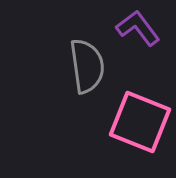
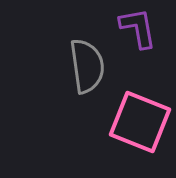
purple L-shape: rotated 27 degrees clockwise
